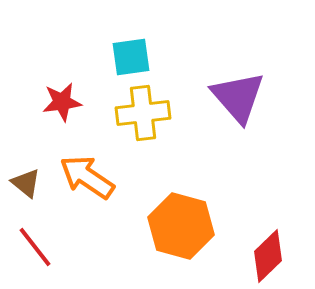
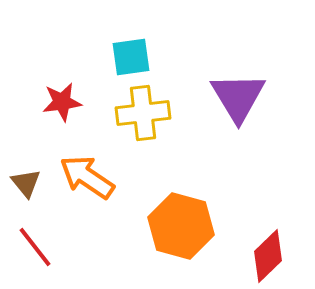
purple triangle: rotated 10 degrees clockwise
brown triangle: rotated 12 degrees clockwise
